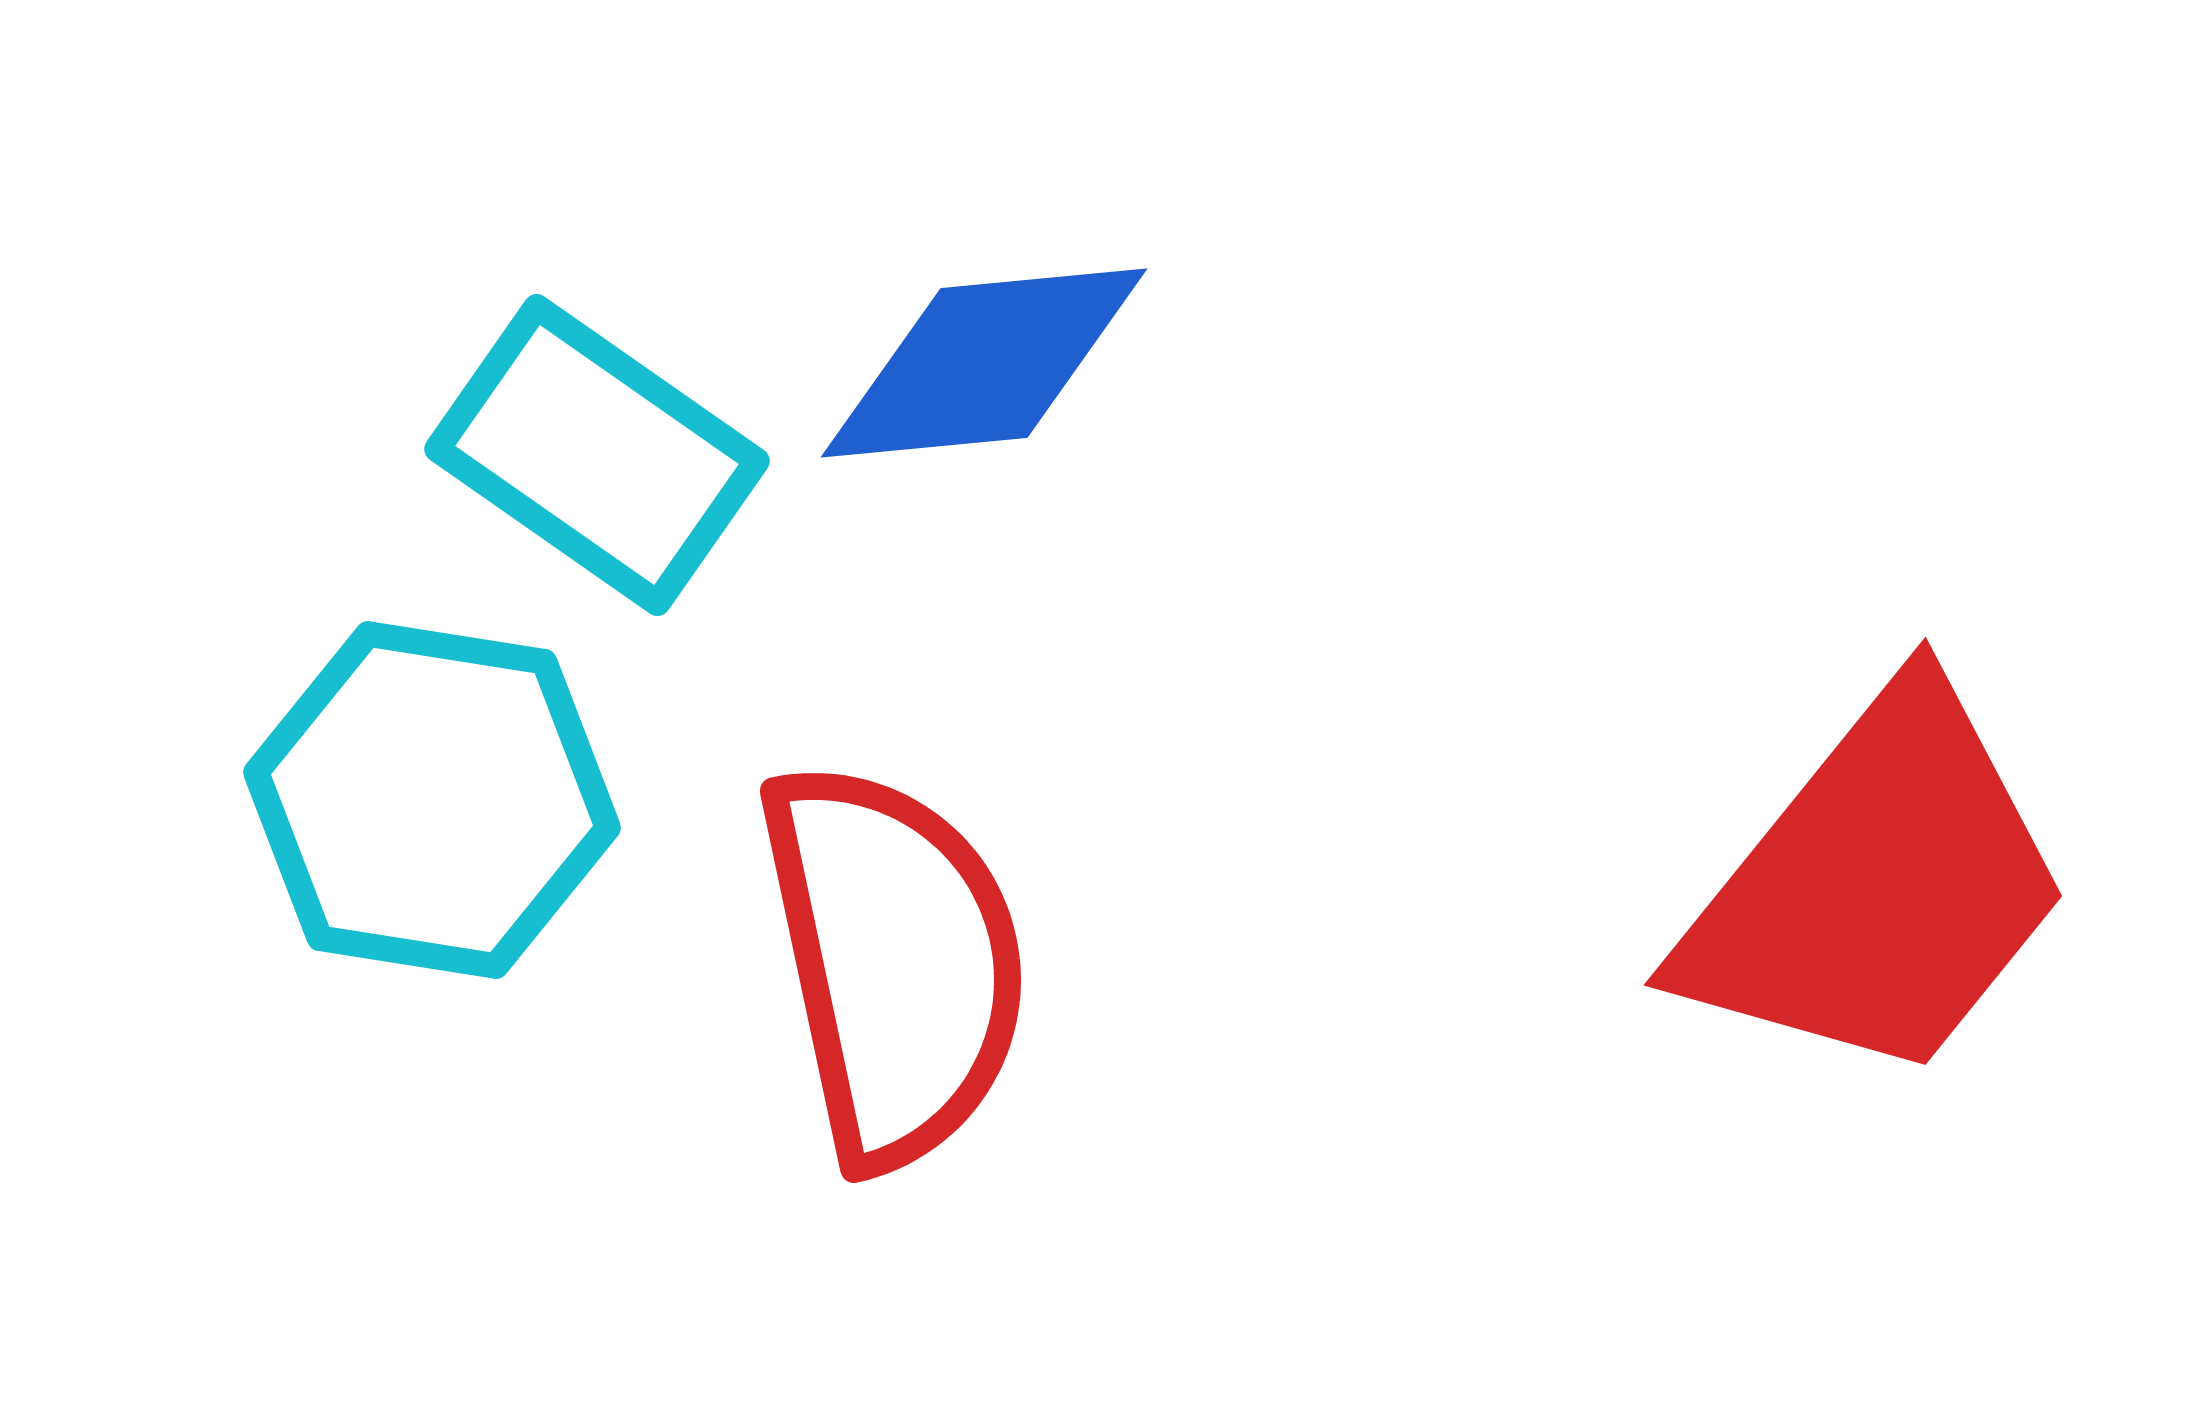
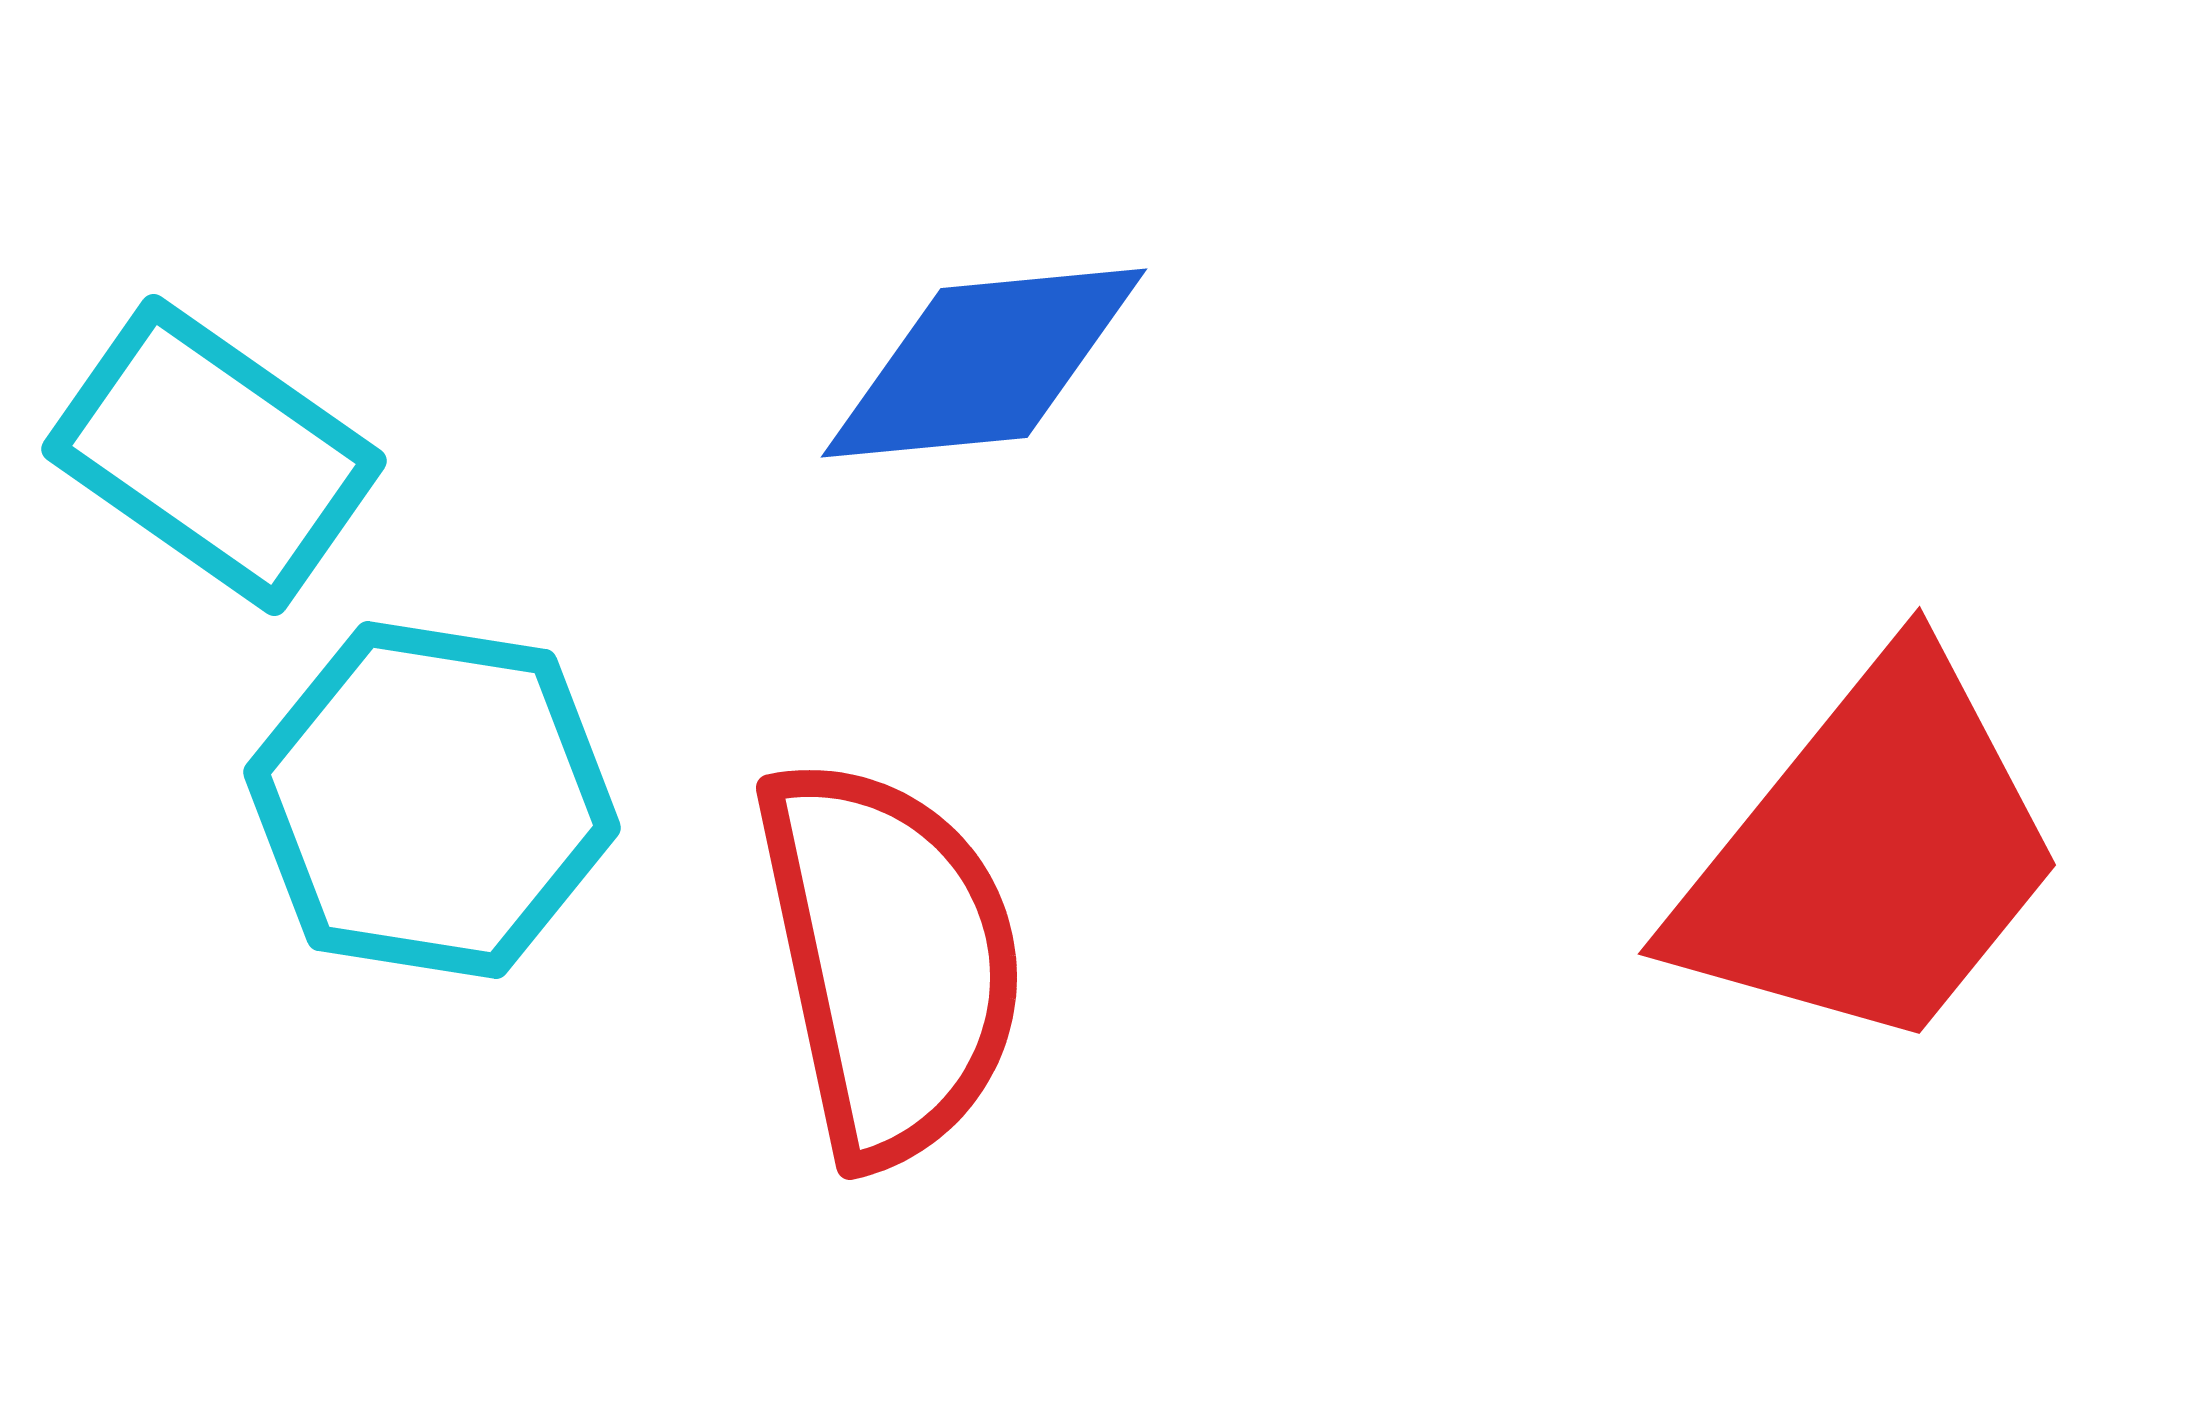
cyan rectangle: moved 383 px left
red trapezoid: moved 6 px left, 31 px up
red semicircle: moved 4 px left, 3 px up
